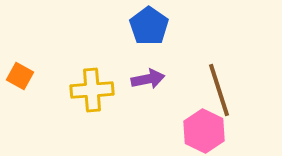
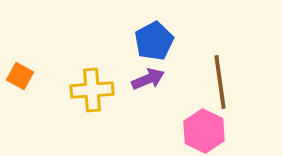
blue pentagon: moved 5 px right, 15 px down; rotated 9 degrees clockwise
purple arrow: rotated 12 degrees counterclockwise
brown line: moved 1 px right, 8 px up; rotated 10 degrees clockwise
